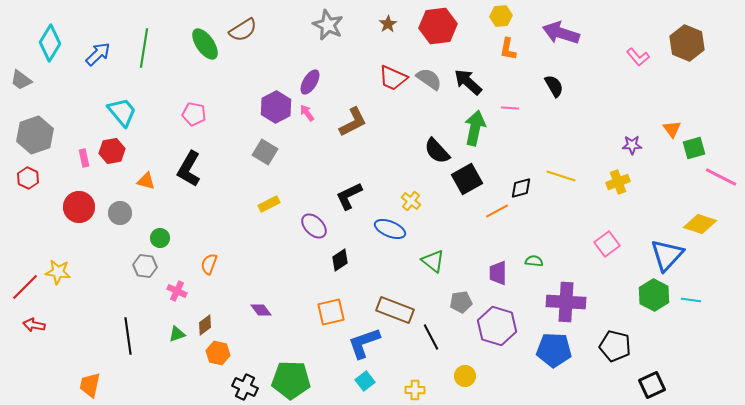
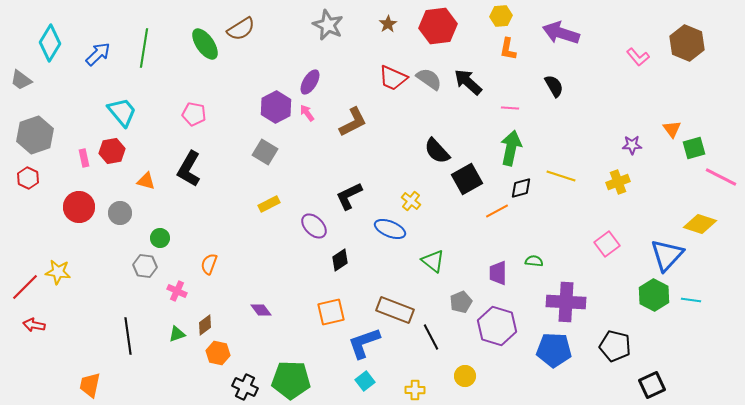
brown semicircle at (243, 30): moved 2 px left, 1 px up
green arrow at (475, 128): moved 36 px right, 20 px down
gray pentagon at (461, 302): rotated 15 degrees counterclockwise
